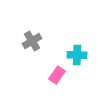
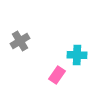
gray cross: moved 12 px left
